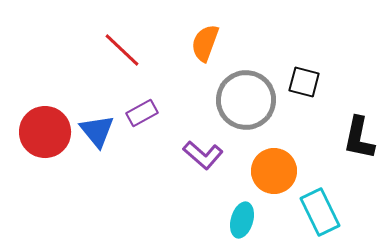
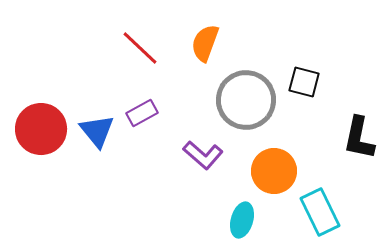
red line: moved 18 px right, 2 px up
red circle: moved 4 px left, 3 px up
